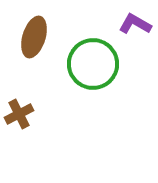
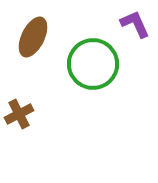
purple L-shape: rotated 36 degrees clockwise
brown ellipse: moved 1 px left; rotated 9 degrees clockwise
